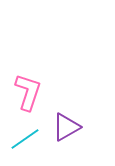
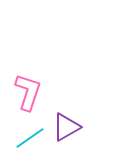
cyan line: moved 5 px right, 1 px up
